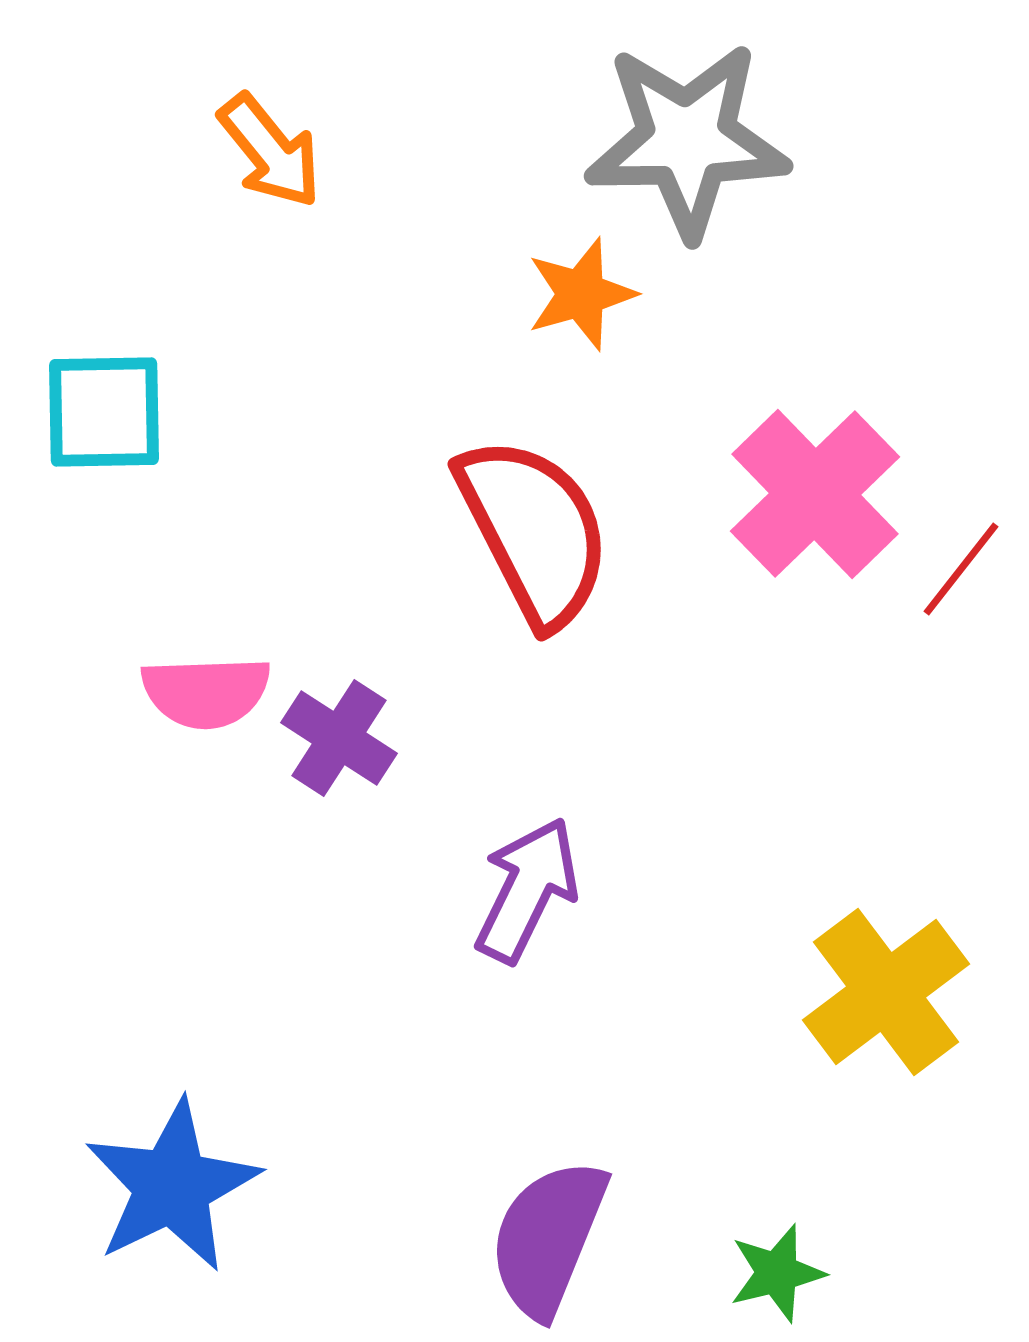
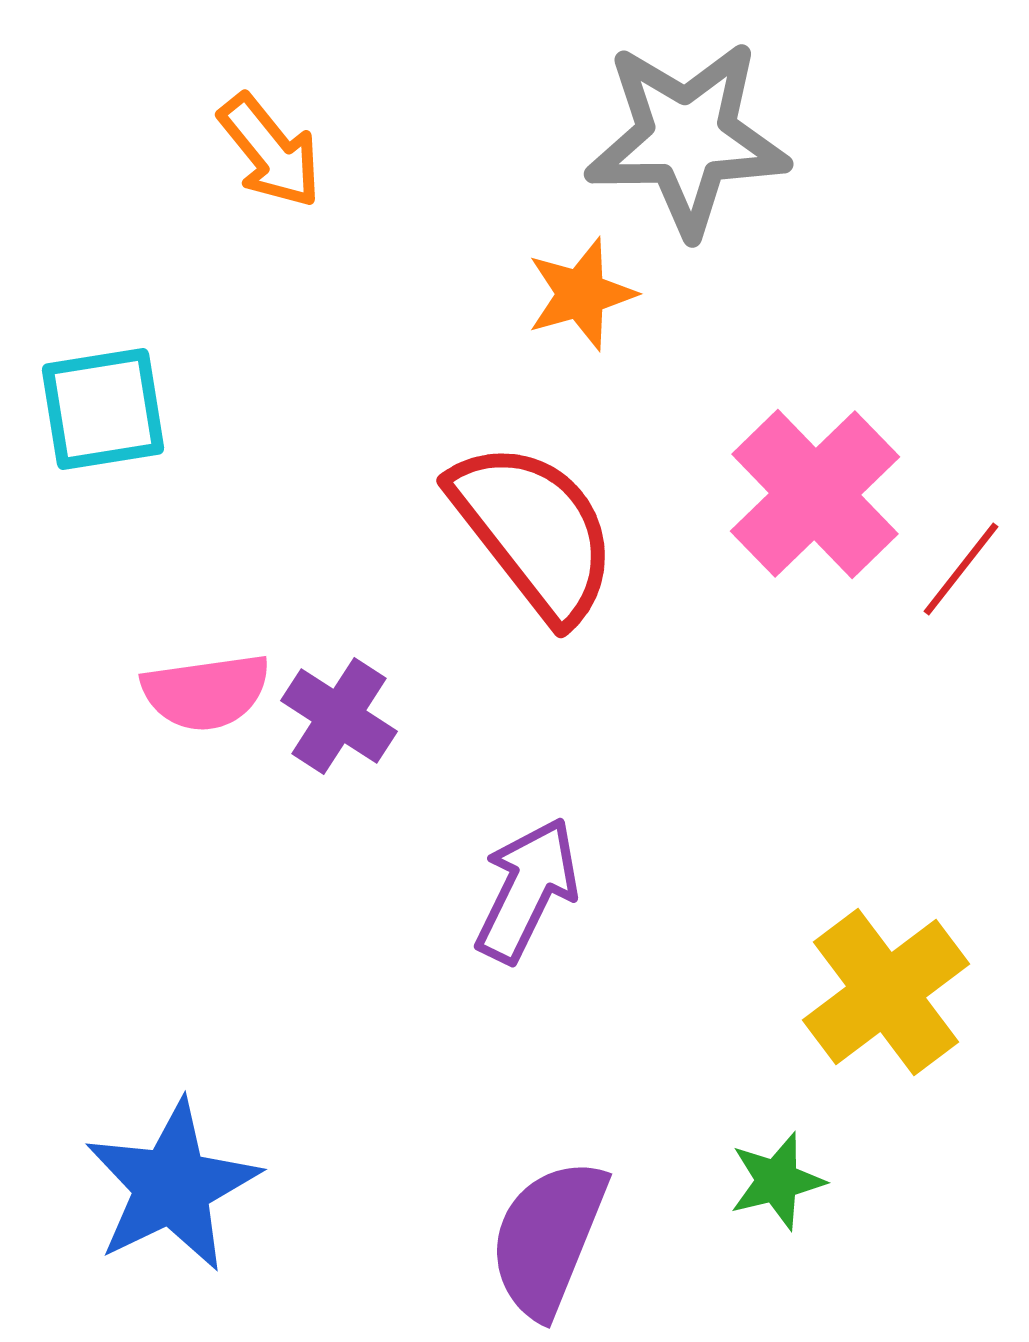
gray star: moved 2 px up
cyan square: moved 1 px left, 3 px up; rotated 8 degrees counterclockwise
red semicircle: rotated 11 degrees counterclockwise
pink semicircle: rotated 6 degrees counterclockwise
purple cross: moved 22 px up
green star: moved 92 px up
